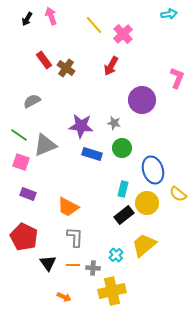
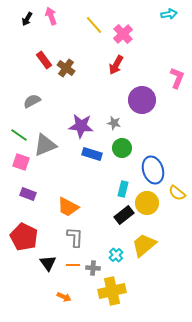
red arrow: moved 5 px right, 1 px up
yellow semicircle: moved 1 px left, 1 px up
